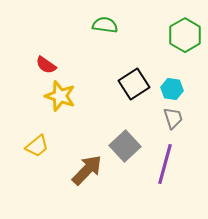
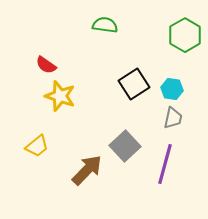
gray trapezoid: rotated 30 degrees clockwise
